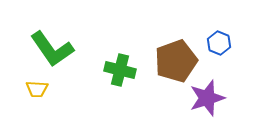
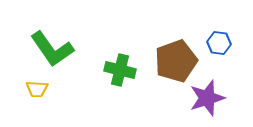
blue hexagon: rotated 15 degrees counterclockwise
